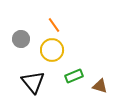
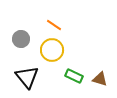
orange line: rotated 21 degrees counterclockwise
green rectangle: rotated 48 degrees clockwise
black triangle: moved 6 px left, 5 px up
brown triangle: moved 7 px up
